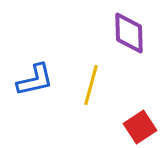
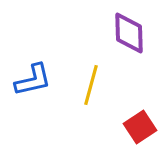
blue L-shape: moved 2 px left
